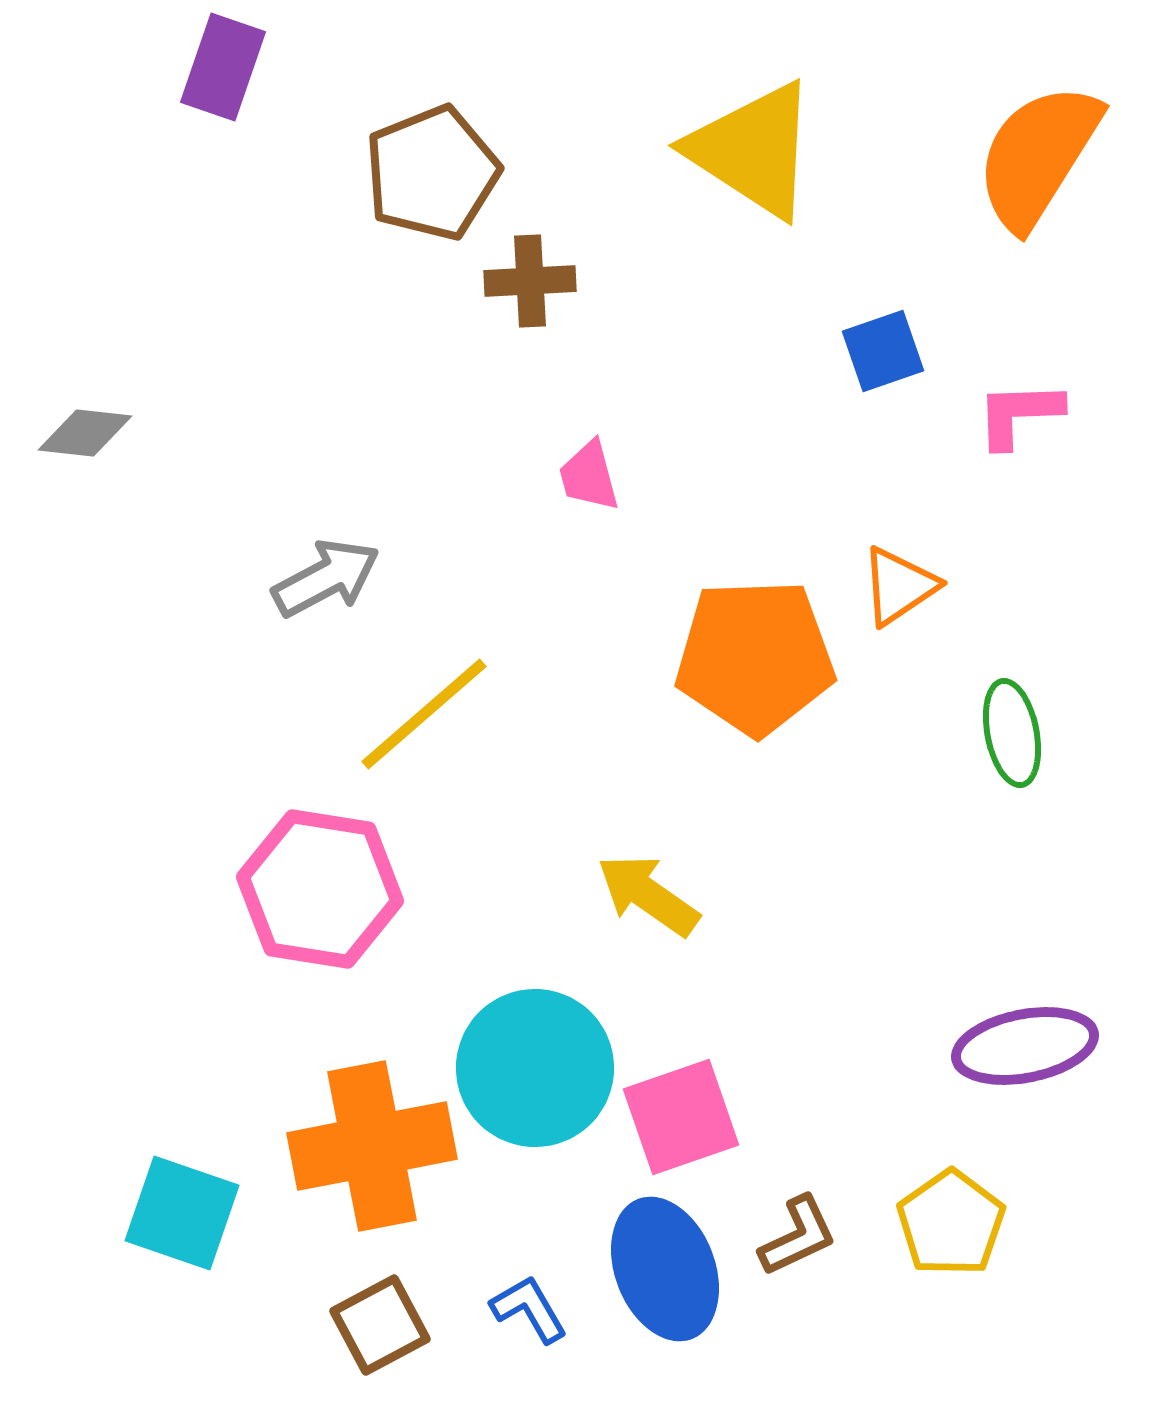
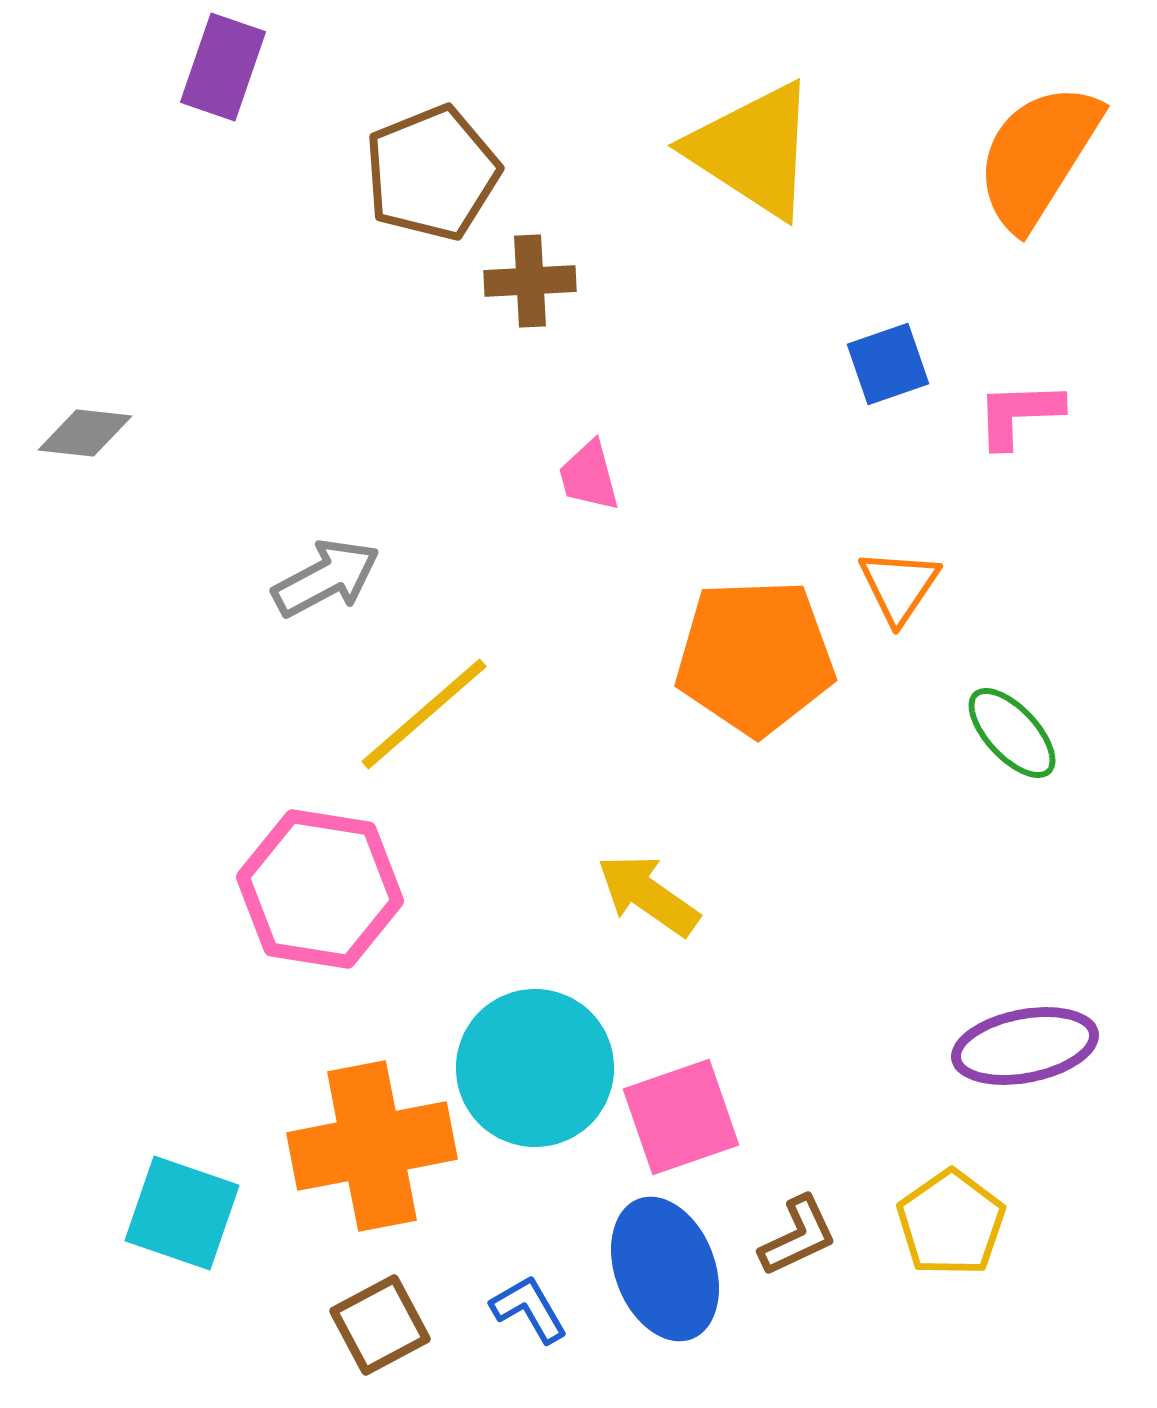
blue square: moved 5 px right, 13 px down
orange triangle: rotated 22 degrees counterclockwise
green ellipse: rotated 32 degrees counterclockwise
